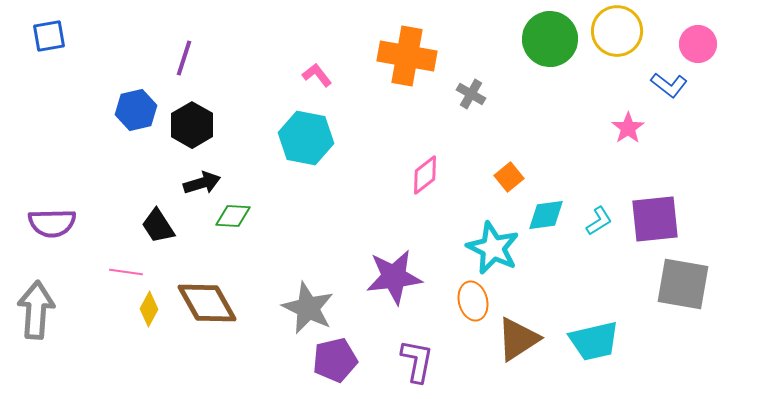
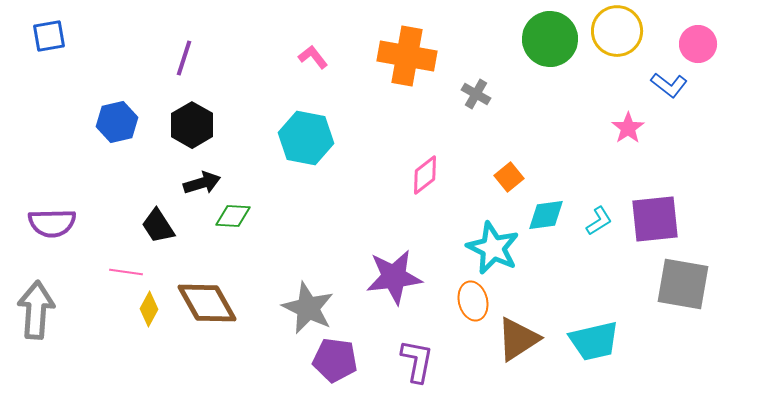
pink L-shape: moved 4 px left, 18 px up
gray cross: moved 5 px right
blue hexagon: moved 19 px left, 12 px down
purple pentagon: rotated 21 degrees clockwise
